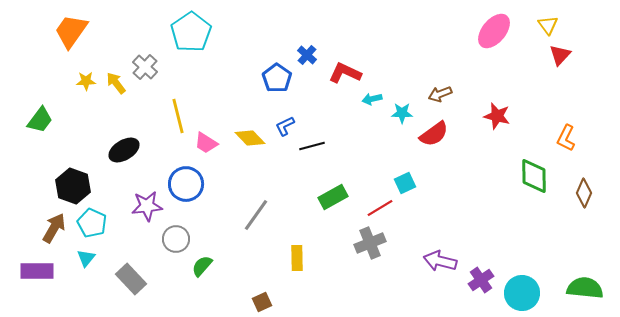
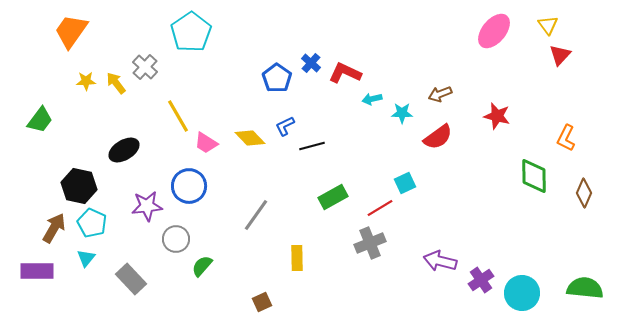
blue cross at (307, 55): moved 4 px right, 8 px down
yellow line at (178, 116): rotated 16 degrees counterclockwise
red semicircle at (434, 134): moved 4 px right, 3 px down
blue circle at (186, 184): moved 3 px right, 2 px down
black hexagon at (73, 186): moved 6 px right; rotated 8 degrees counterclockwise
